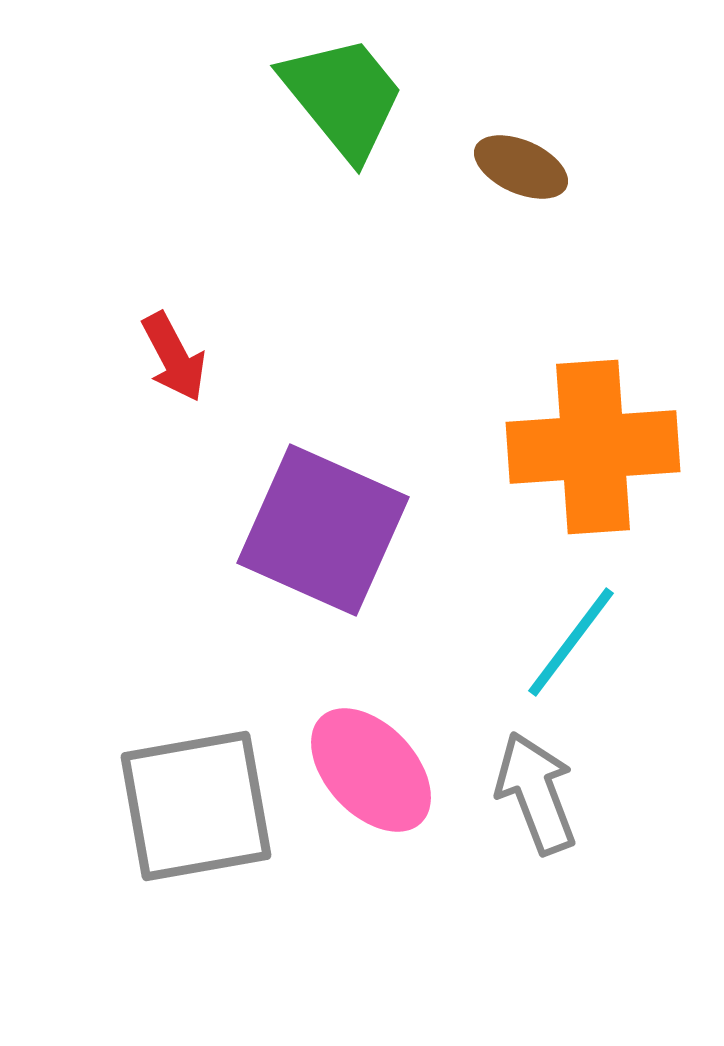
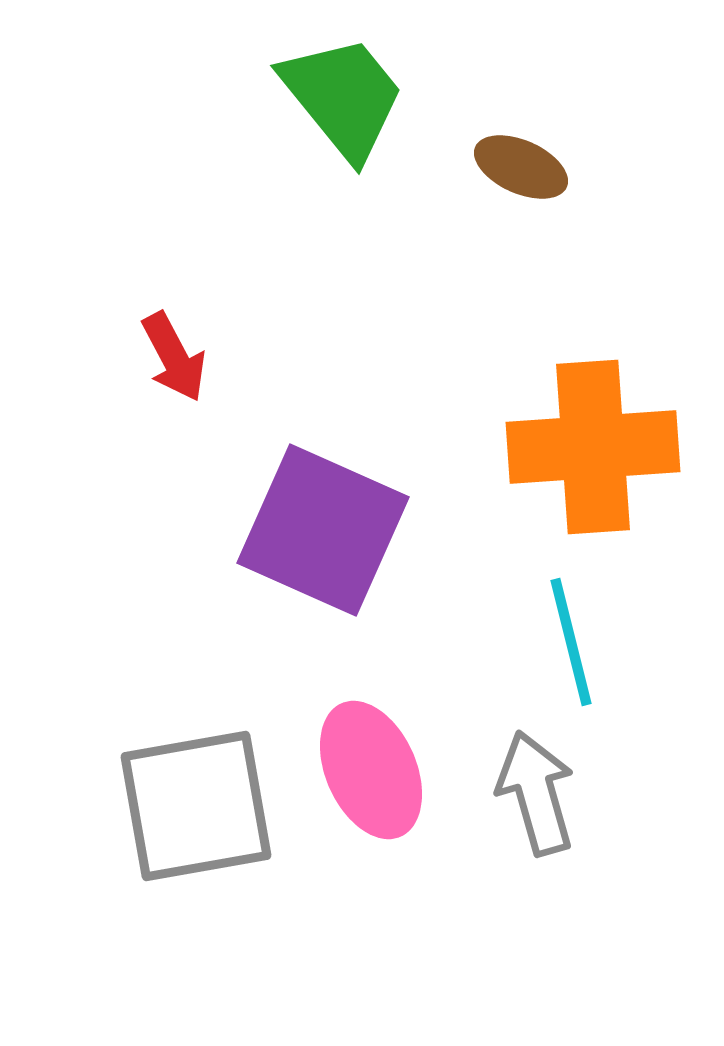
cyan line: rotated 51 degrees counterclockwise
pink ellipse: rotated 19 degrees clockwise
gray arrow: rotated 5 degrees clockwise
